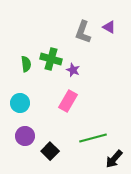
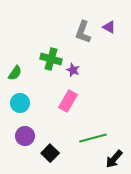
green semicircle: moved 11 px left, 9 px down; rotated 42 degrees clockwise
black square: moved 2 px down
